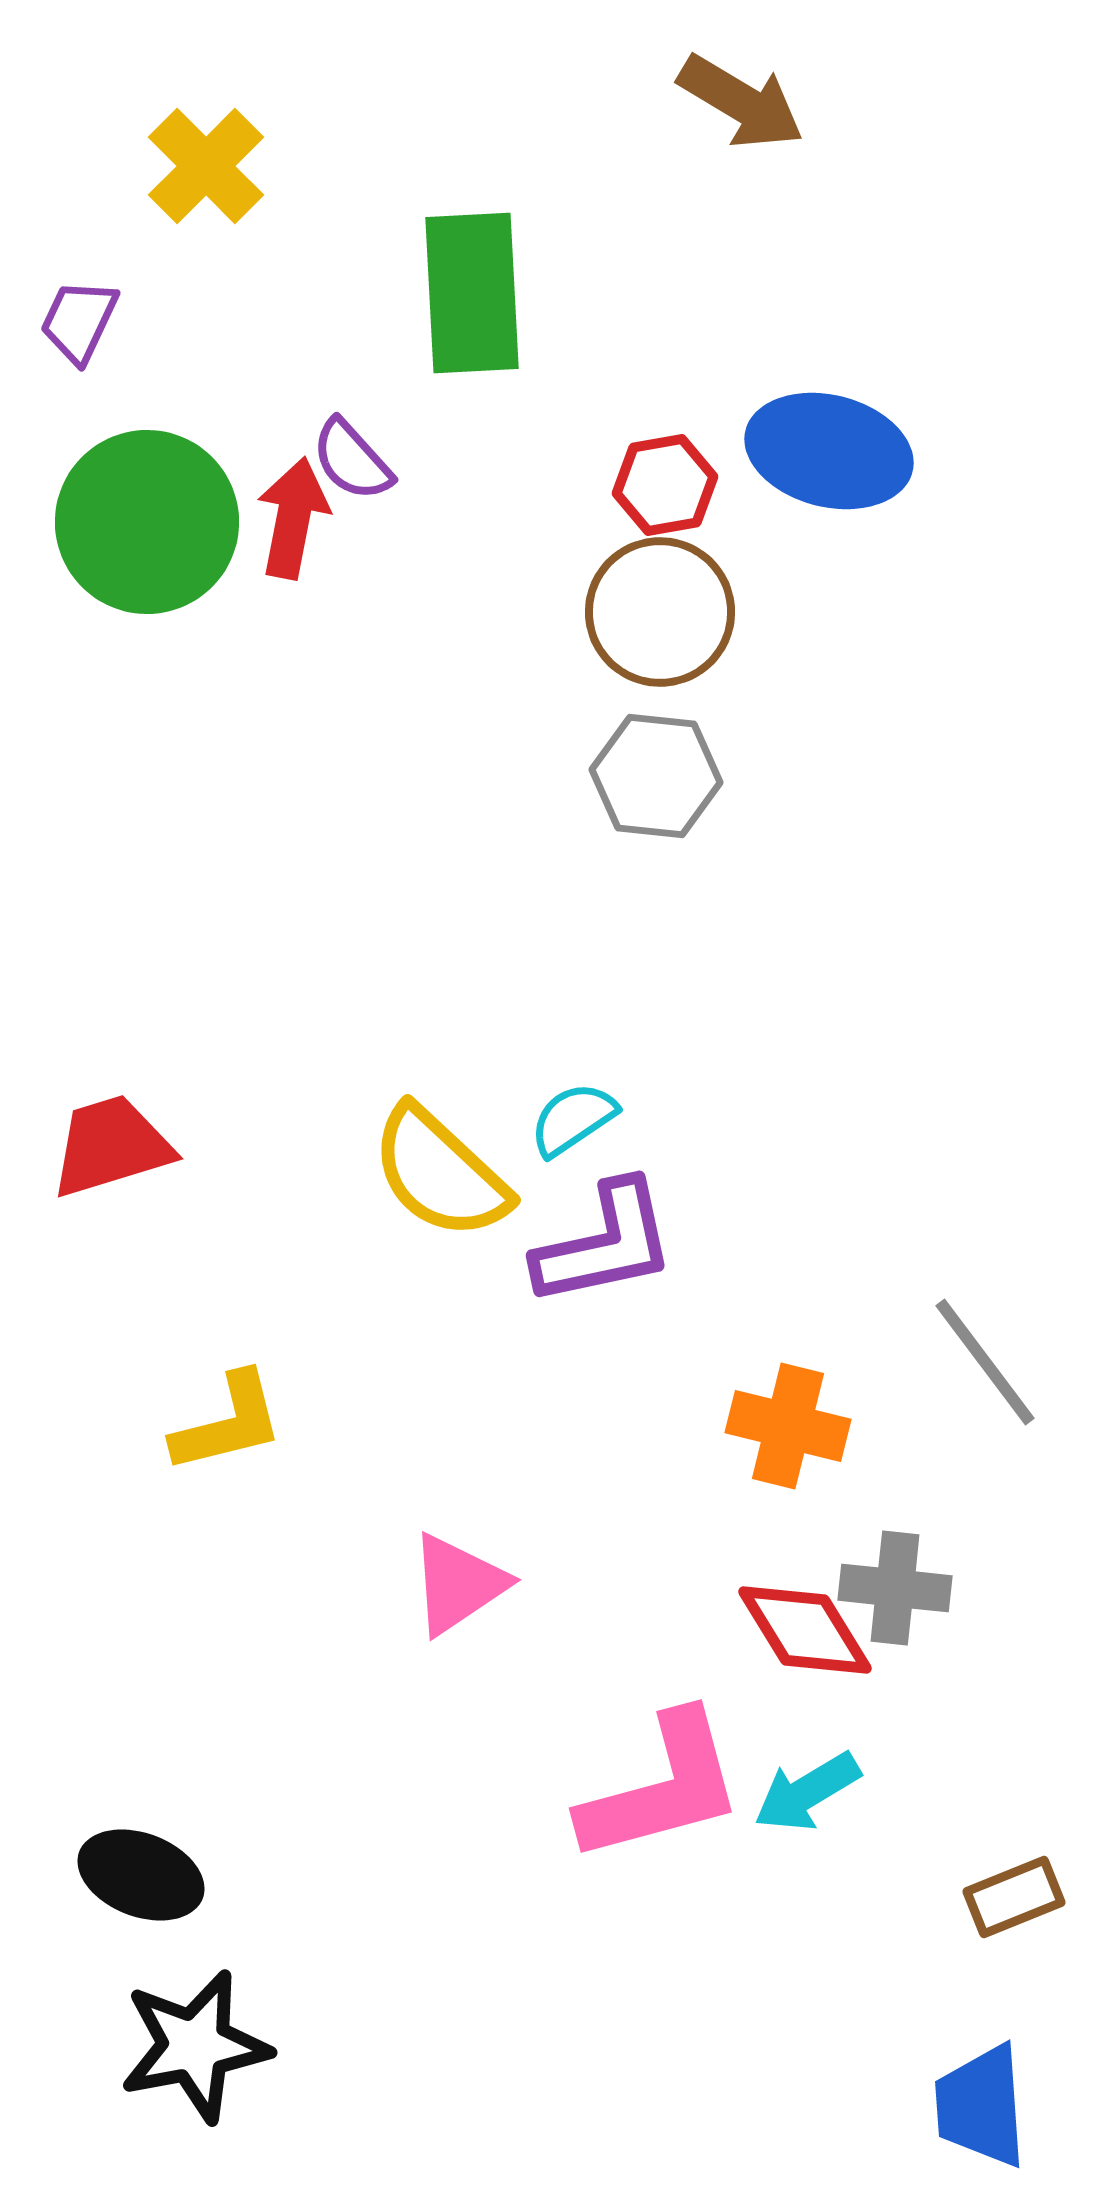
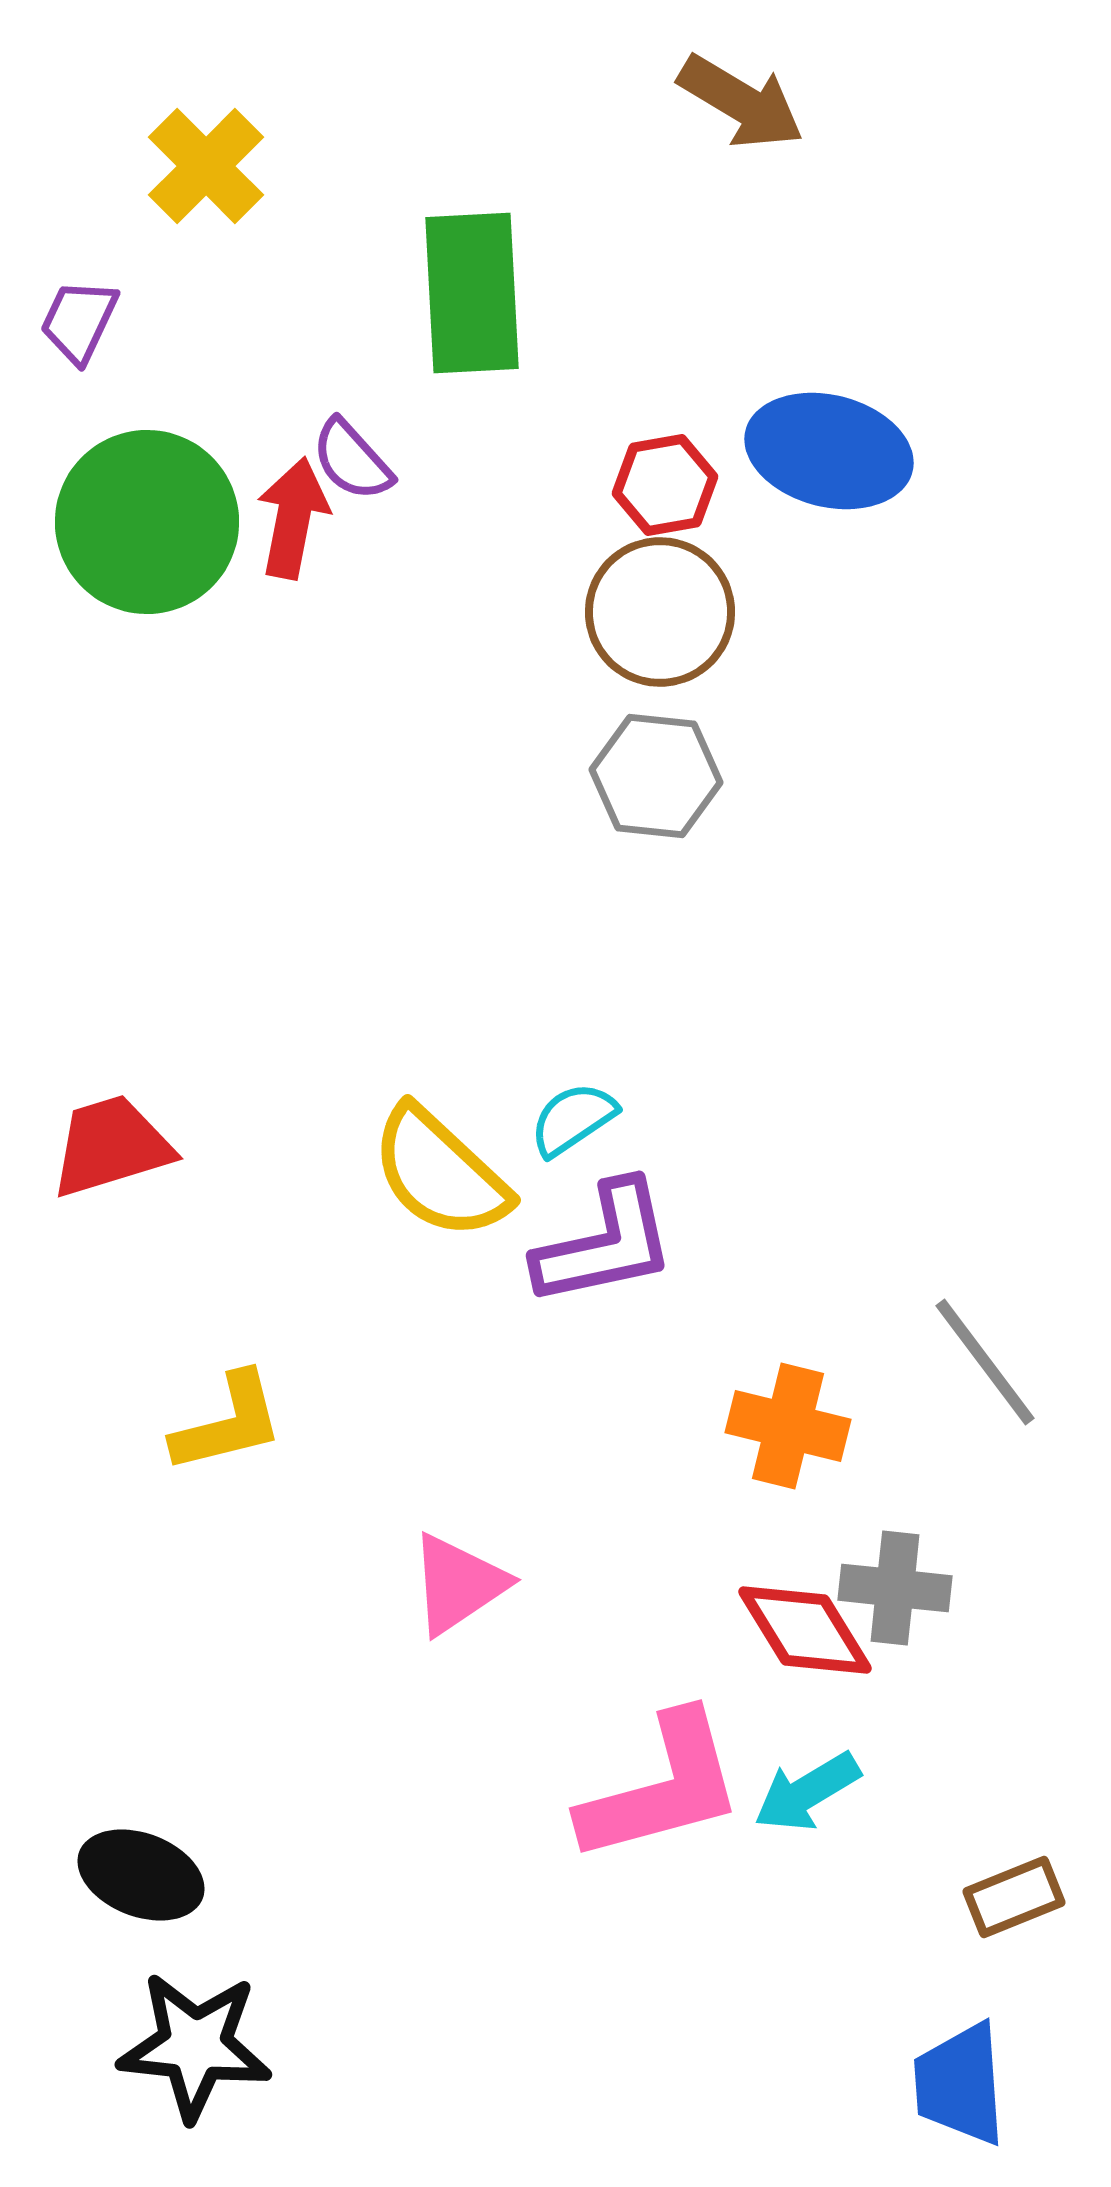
black star: rotated 17 degrees clockwise
blue trapezoid: moved 21 px left, 22 px up
